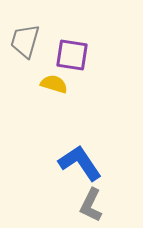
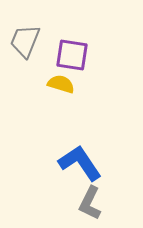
gray trapezoid: rotated 6 degrees clockwise
yellow semicircle: moved 7 px right
gray L-shape: moved 1 px left, 2 px up
